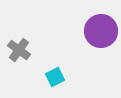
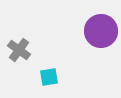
cyan square: moved 6 px left; rotated 18 degrees clockwise
